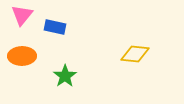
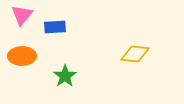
blue rectangle: rotated 15 degrees counterclockwise
